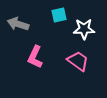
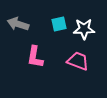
cyan square: moved 9 px down
pink L-shape: rotated 15 degrees counterclockwise
pink trapezoid: rotated 15 degrees counterclockwise
